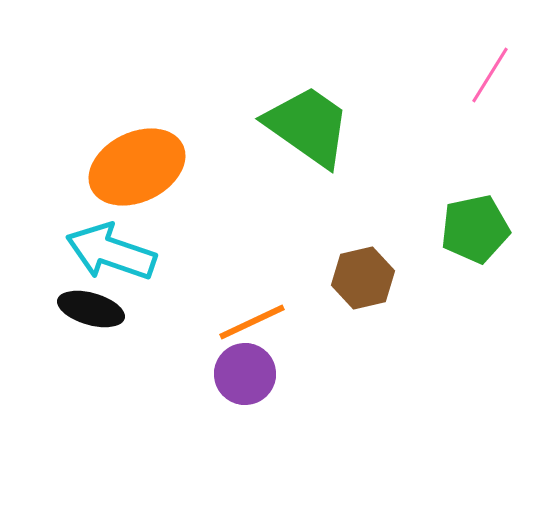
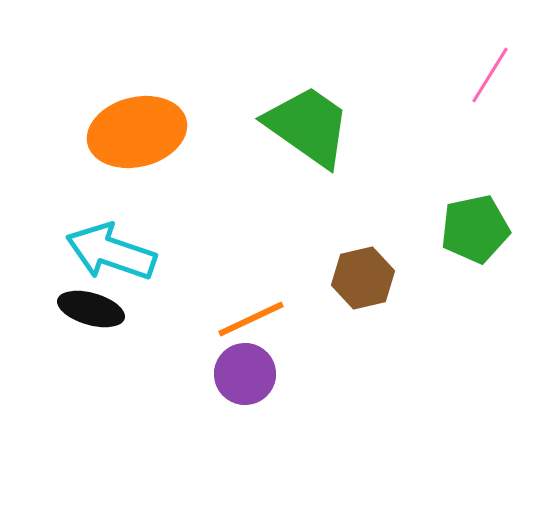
orange ellipse: moved 35 px up; rotated 12 degrees clockwise
orange line: moved 1 px left, 3 px up
